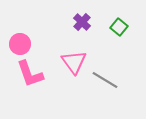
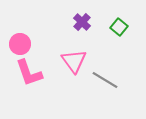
pink triangle: moved 1 px up
pink L-shape: moved 1 px left, 1 px up
